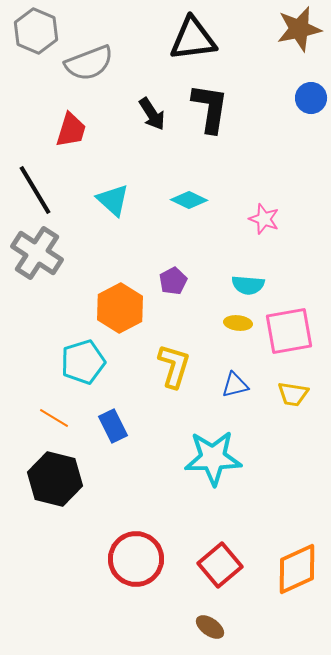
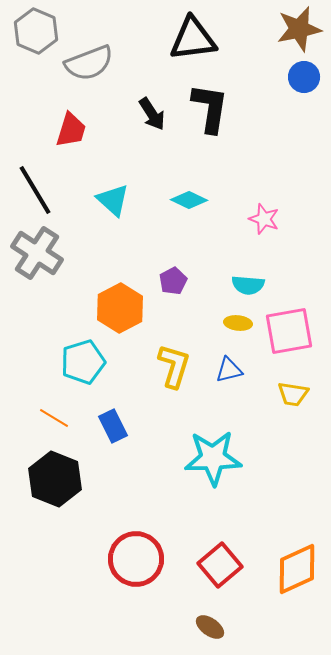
blue circle: moved 7 px left, 21 px up
blue triangle: moved 6 px left, 15 px up
black hexagon: rotated 8 degrees clockwise
